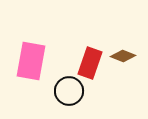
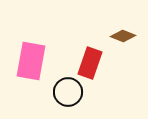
brown diamond: moved 20 px up
black circle: moved 1 px left, 1 px down
